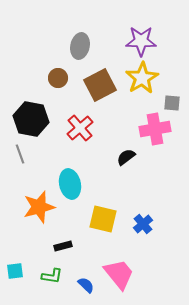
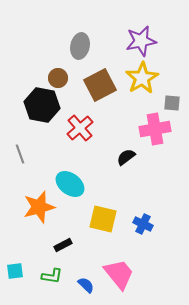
purple star: rotated 12 degrees counterclockwise
black hexagon: moved 11 px right, 14 px up
cyan ellipse: rotated 40 degrees counterclockwise
blue cross: rotated 24 degrees counterclockwise
black rectangle: moved 1 px up; rotated 12 degrees counterclockwise
